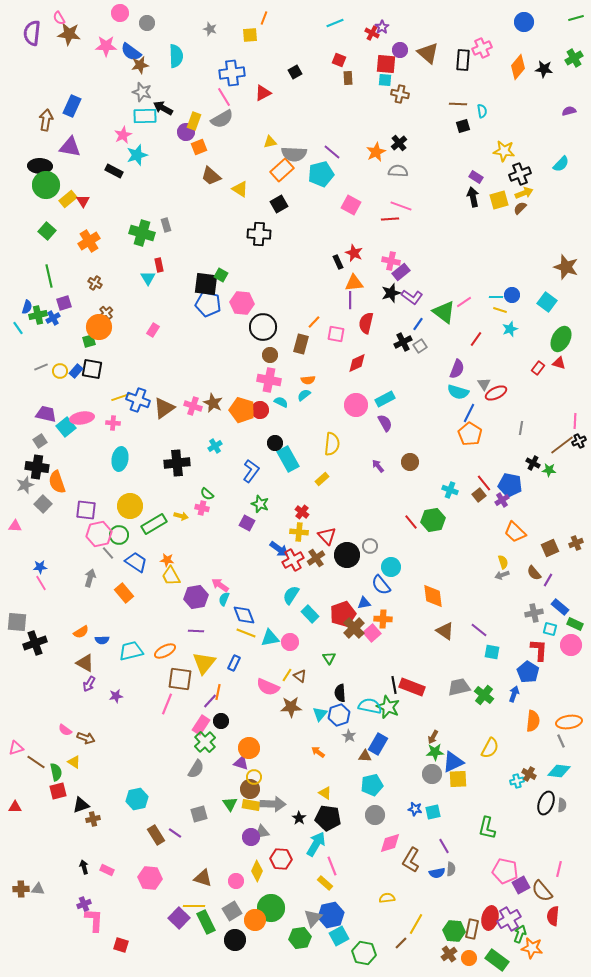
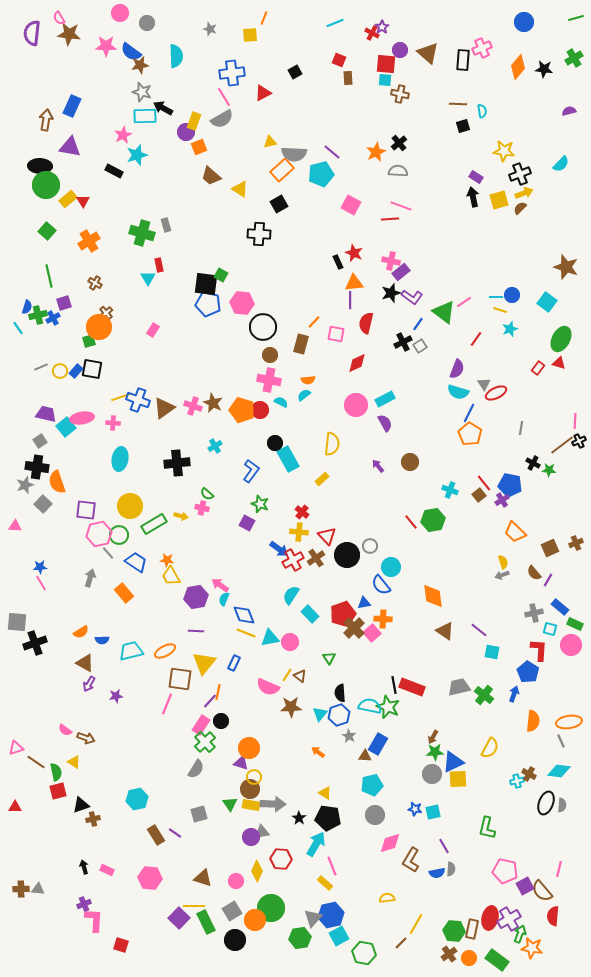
purple square at (521, 885): moved 4 px right, 1 px down
